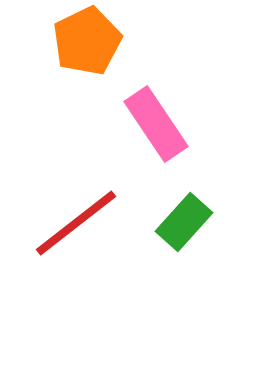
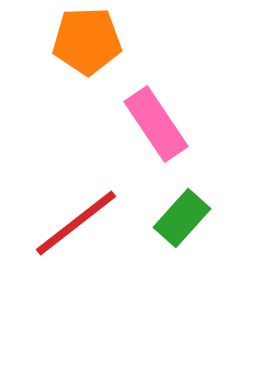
orange pentagon: rotated 24 degrees clockwise
green rectangle: moved 2 px left, 4 px up
